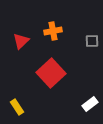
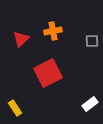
red triangle: moved 2 px up
red square: moved 3 px left; rotated 16 degrees clockwise
yellow rectangle: moved 2 px left, 1 px down
